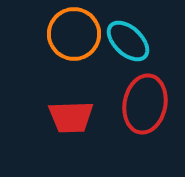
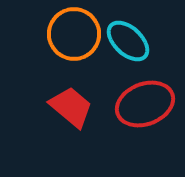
red ellipse: rotated 58 degrees clockwise
red trapezoid: moved 10 px up; rotated 138 degrees counterclockwise
